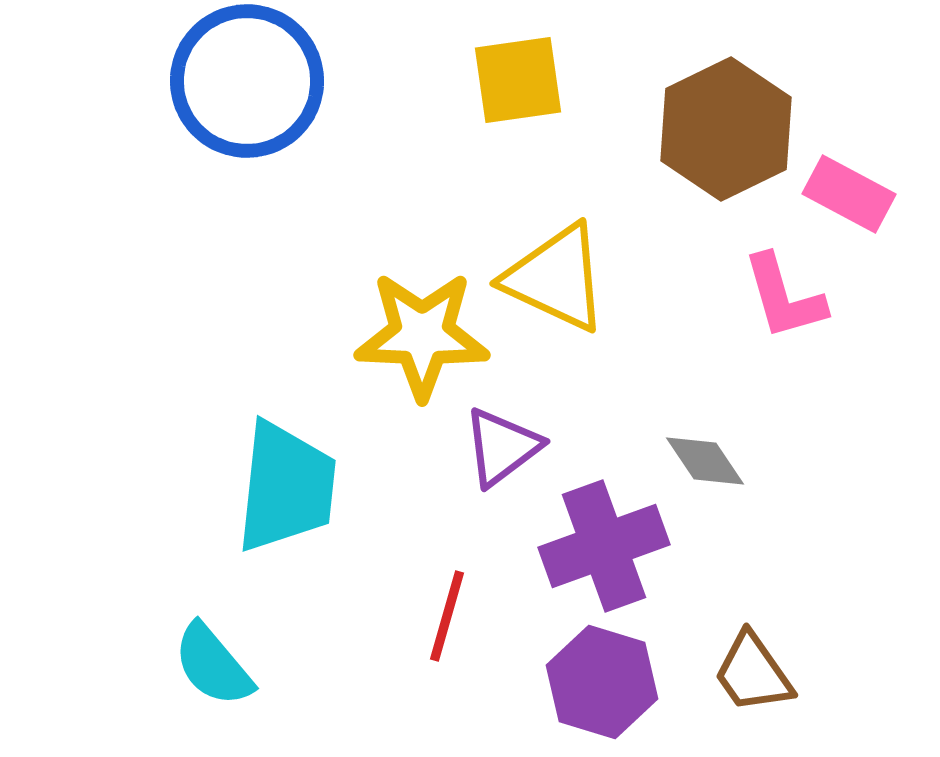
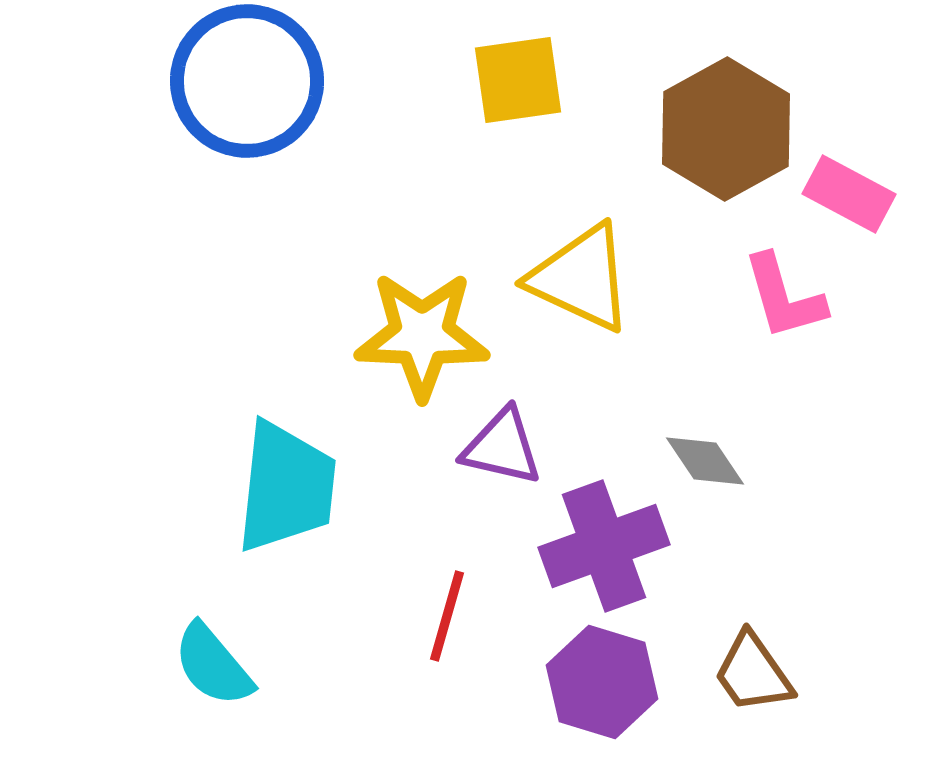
brown hexagon: rotated 3 degrees counterclockwise
yellow triangle: moved 25 px right
purple triangle: rotated 50 degrees clockwise
